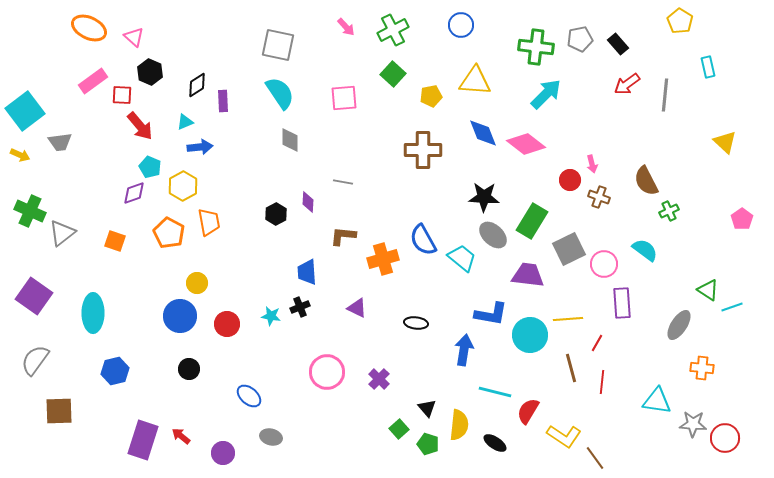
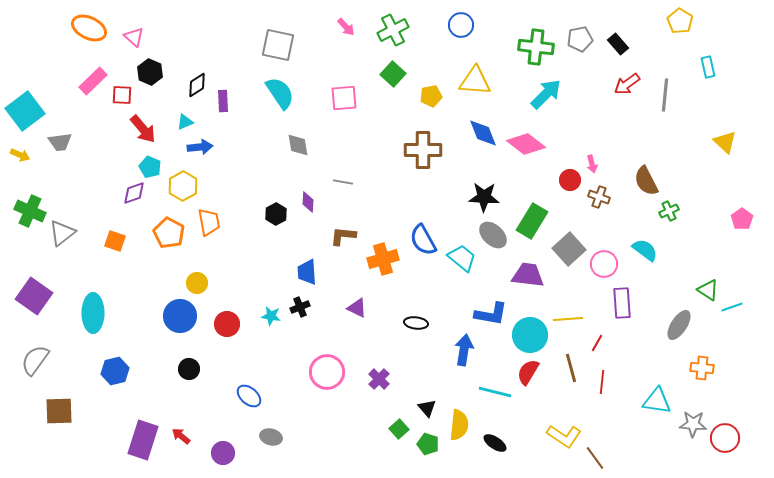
pink rectangle at (93, 81): rotated 8 degrees counterclockwise
red arrow at (140, 126): moved 3 px right, 3 px down
gray diamond at (290, 140): moved 8 px right, 5 px down; rotated 10 degrees counterclockwise
gray square at (569, 249): rotated 16 degrees counterclockwise
red semicircle at (528, 411): moved 39 px up
